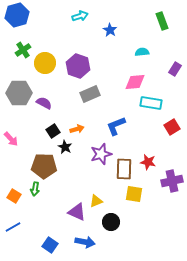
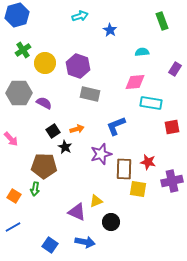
gray rectangle: rotated 36 degrees clockwise
red square: rotated 21 degrees clockwise
yellow square: moved 4 px right, 5 px up
